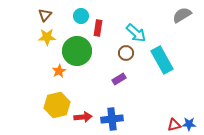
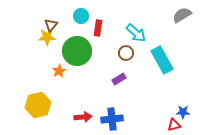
brown triangle: moved 6 px right, 10 px down
yellow hexagon: moved 19 px left
blue star: moved 6 px left, 12 px up
